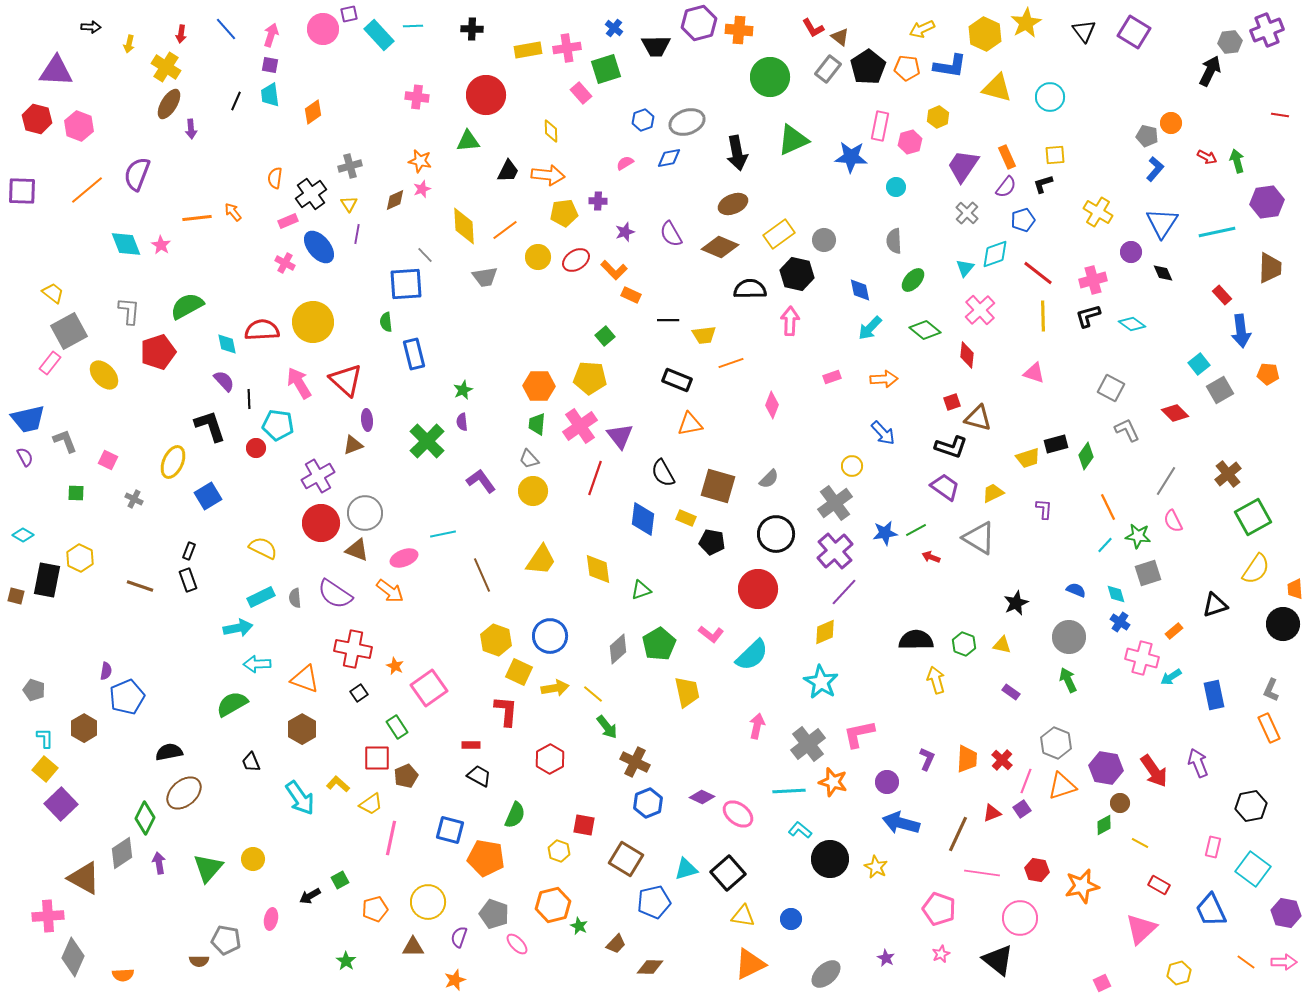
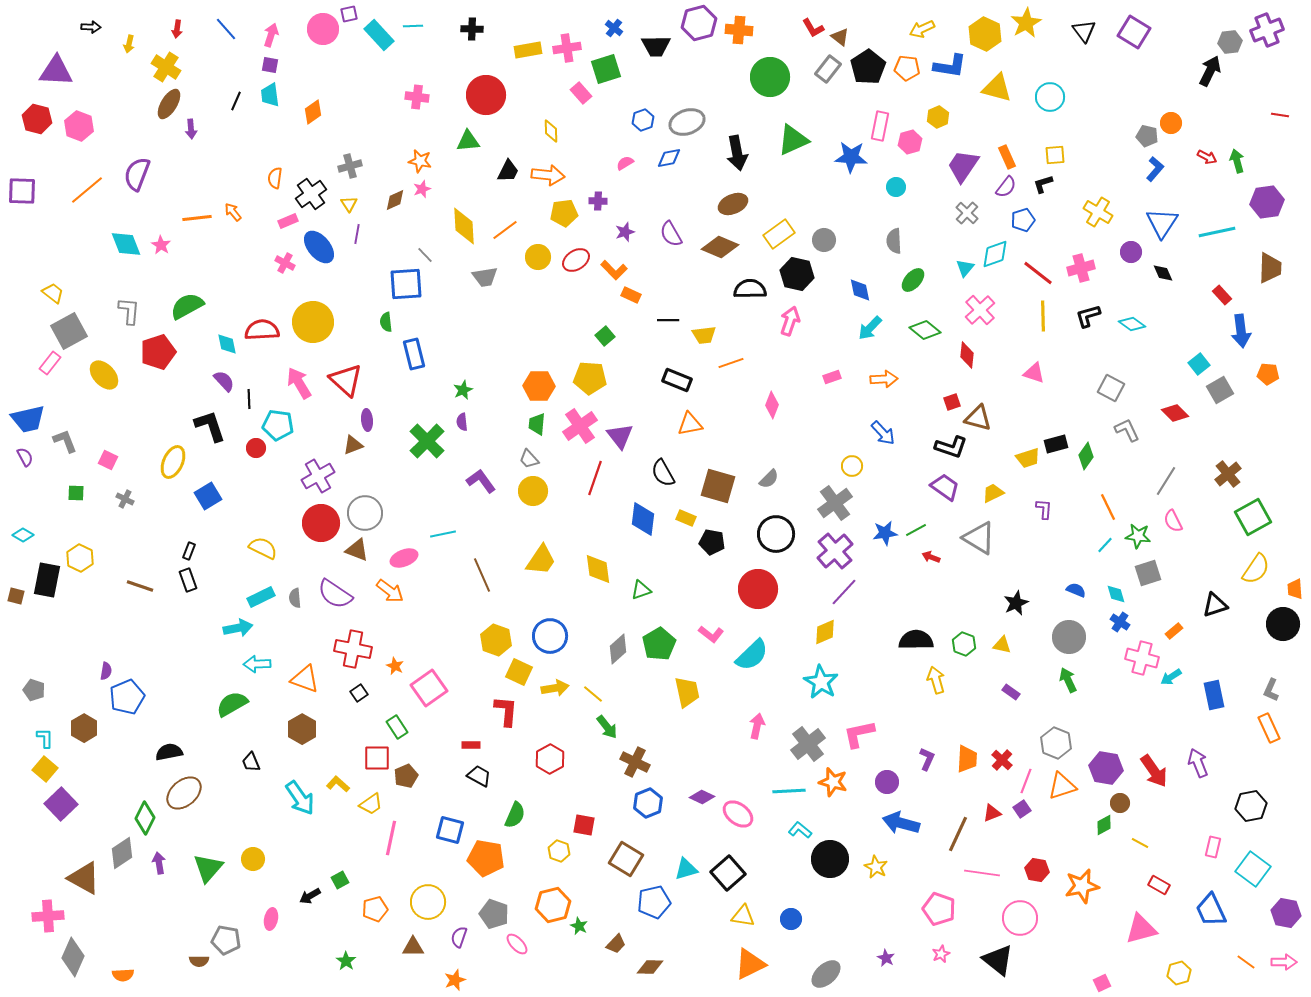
red arrow at (181, 34): moved 4 px left, 5 px up
pink cross at (1093, 280): moved 12 px left, 12 px up
pink arrow at (790, 321): rotated 16 degrees clockwise
gray cross at (134, 499): moved 9 px left
pink triangle at (1141, 929): rotated 28 degrees clockwise
